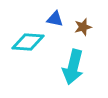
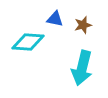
brown star: moved 2 px up
cyan arrow: moved 9 px right, 1 px down
